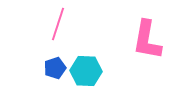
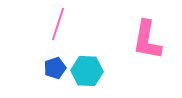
cyan hexagon: moved 1 px right
